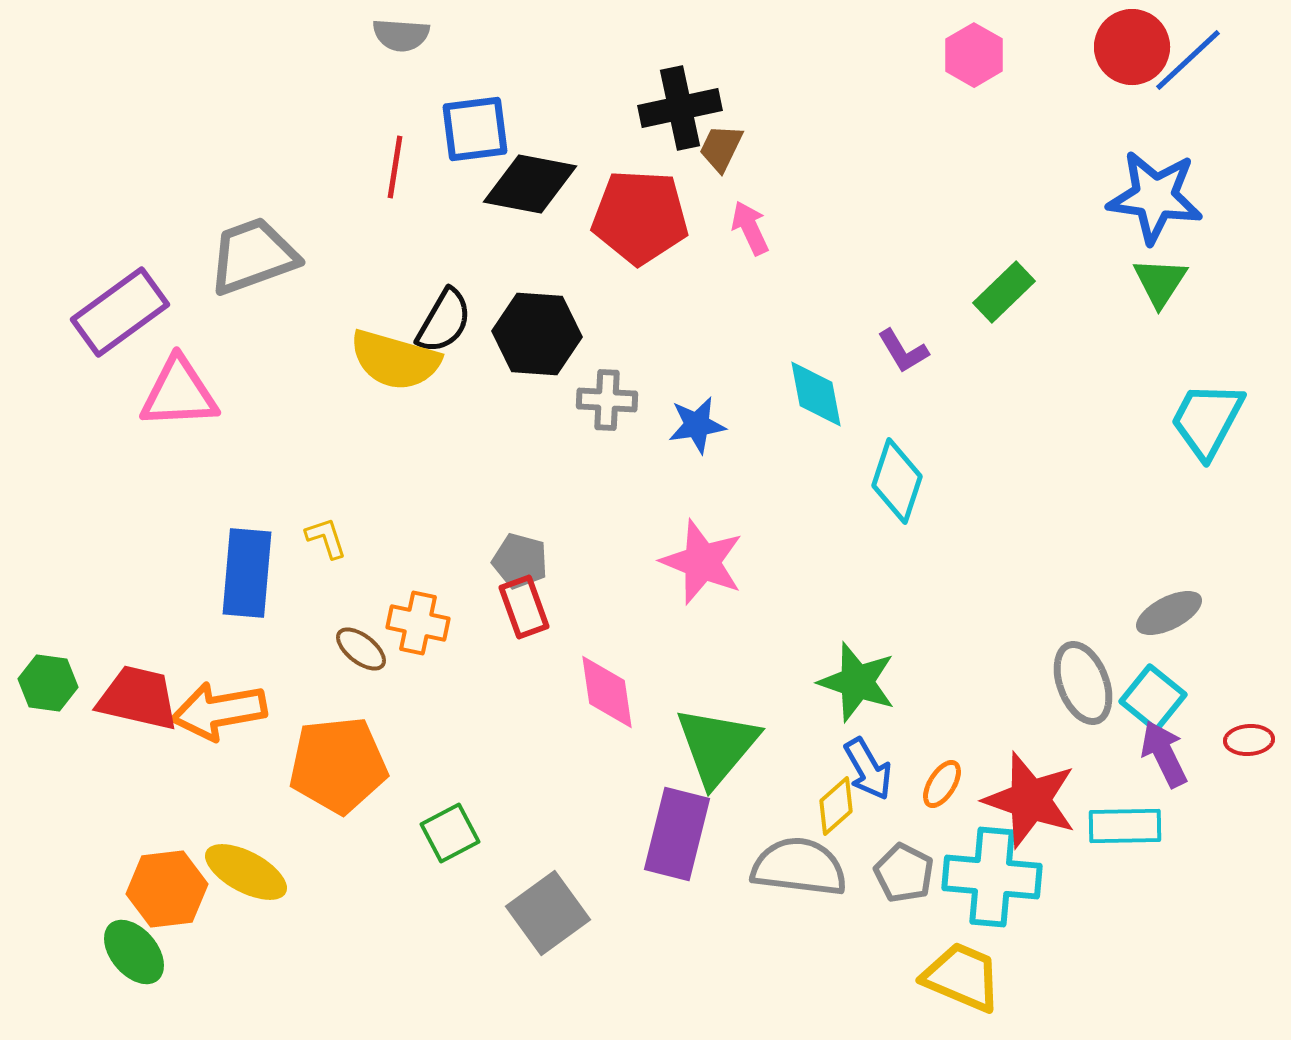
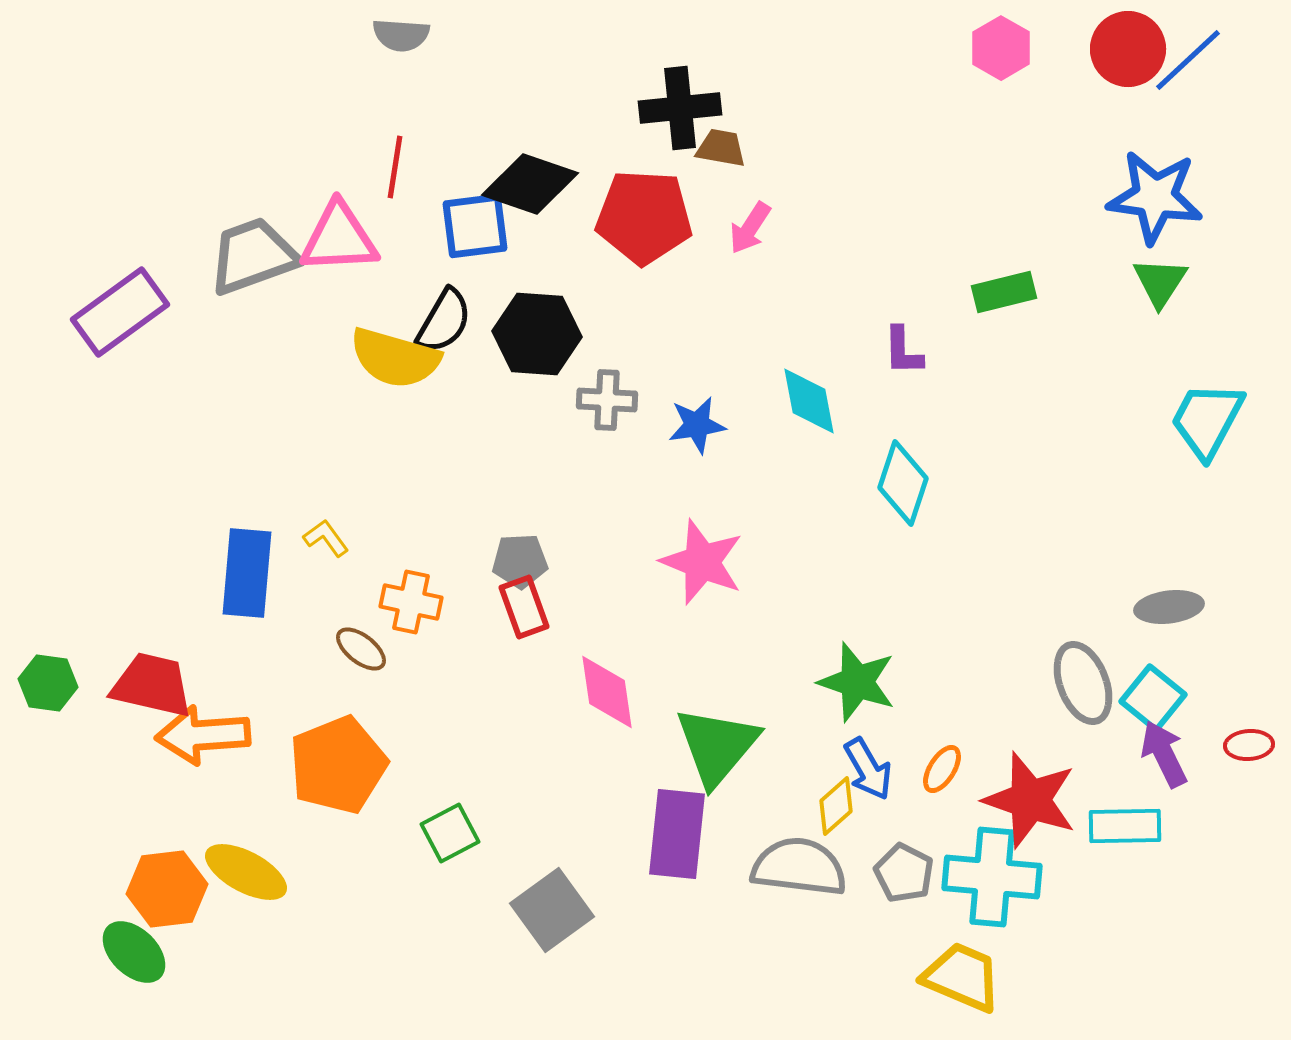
red circle at (1132, 47): moved 4 px left, 2 px down
pink hexagon at (974, 55): moved 27 px right, 7 px up
black cross at (680, 108): rotated 6 degrees clockwise
blue square at (475, 129): moved 97 px down
brown trapezoid at (721, 148): rotated 74 degrees clockwise
black diamond at (530, 184): rotated 8 degrees clockwise
red pentagon at (640, 217): moved 4 px right
pink arrow at (750, 228): rotated 122 degrees counterclockwise
green rectangle at (1004, 292): rotated 30 degrees clockwise
purple L-shape at (903, 351): rotated 30 degrees clockwise
yellow semicircle at (395, 360): moved 2 px up
pink triangle at (179, 393): moved 160 px right, 155 px up
cyan diamond at (816, 394): moved 7 px left, 7 px down
cyan diamond at (897, 481): moved 6 px right, 2 px down
yellow L-shape at (326, 538): rotated 18 degrees counterclockwise
gray pentagon at (520, 561): rotated 18 degrees counterclockwise
gray ellipse at (1169, 613): moved 6 px up; rotated 20 degrees clockwise
orange cross at (418, 623): moved 7 px left, 21 px up
red trapezoid at (138, 698): moved 14 px right, 13 px up
orange arrow at (219, 711): moved 16 px left, 24 px down; rotated 6 degrees clockwise
red ellipse at (1249, 740): moved 5 px down
orange pentagon at (338, 765): rotated 16 degrees counterclockwise
orange ellipse at (942, 784): moved 15 px up
purple rectangle at (677, 834): rotated 8 degrees counterclockwise
gray square at (548, 913): moved 4 px right, 3 px up
green ellipse at (134, 952): rotated 6 degrees counterclockwise
